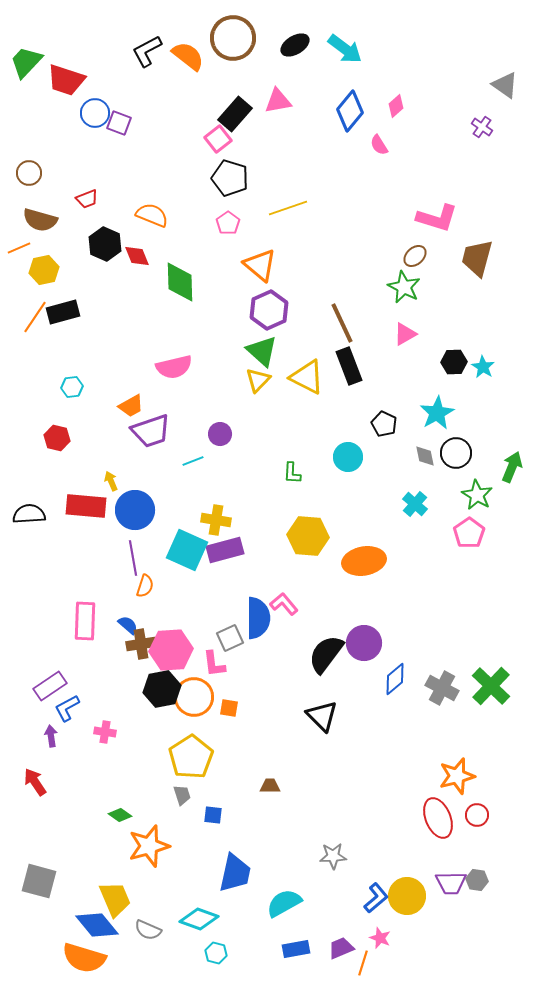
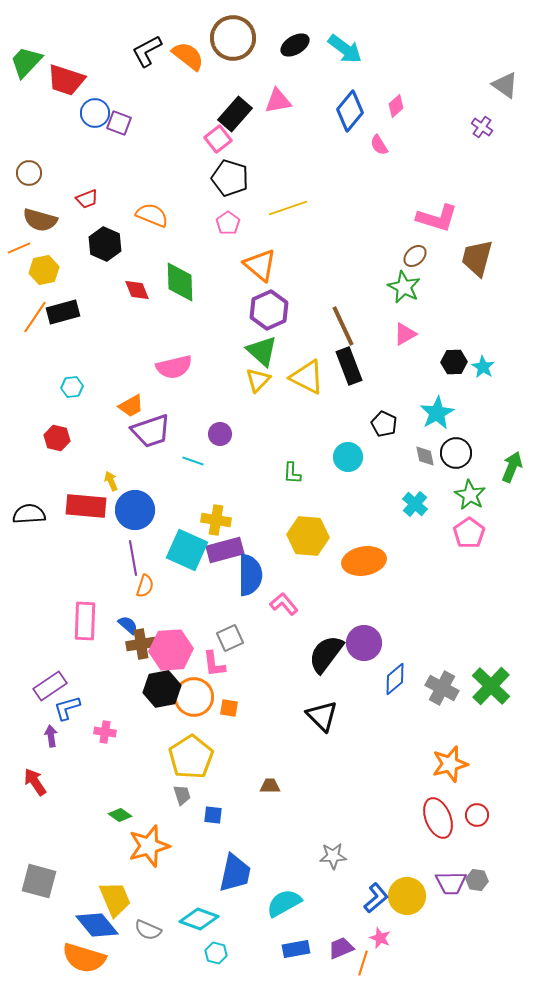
red diamond at (137, 256): moved 34 px down
brown line at (342, 323): moved 1 px right, 3 px down
cyan line at (193, 461): rotated 40 degrees clockwise
green star at (477, 495): moved 7 px left
blue semicircle at (258, 618): moved 8 px left, 43 px up
blue L-shape at (67, 708): rotated 12 degrees clockwise
orange star at (457, 776): moved 7 px left, 12 px up
